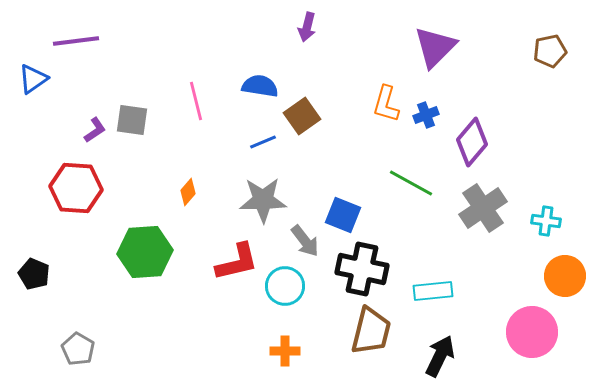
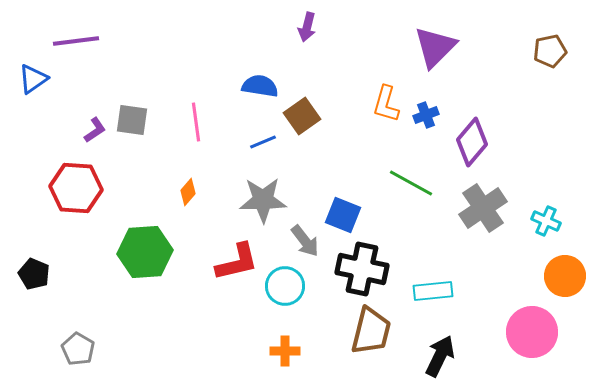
pink line: moved 21 px down; rotated 6 degrees clockwise
cyan cross: rotated 16 degrees clockwise
